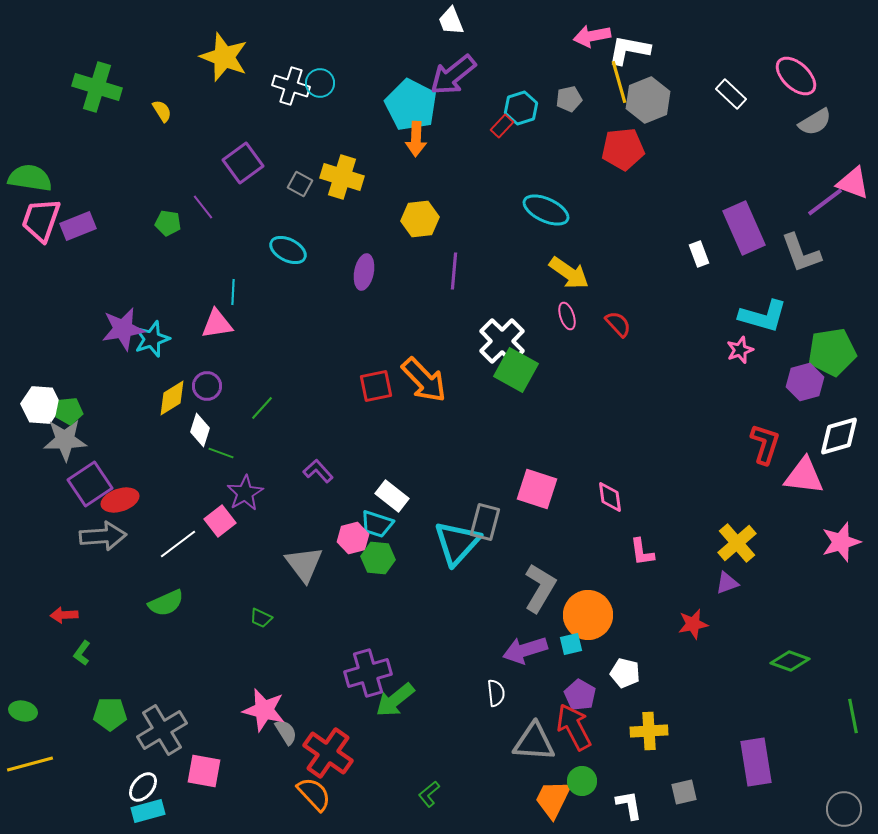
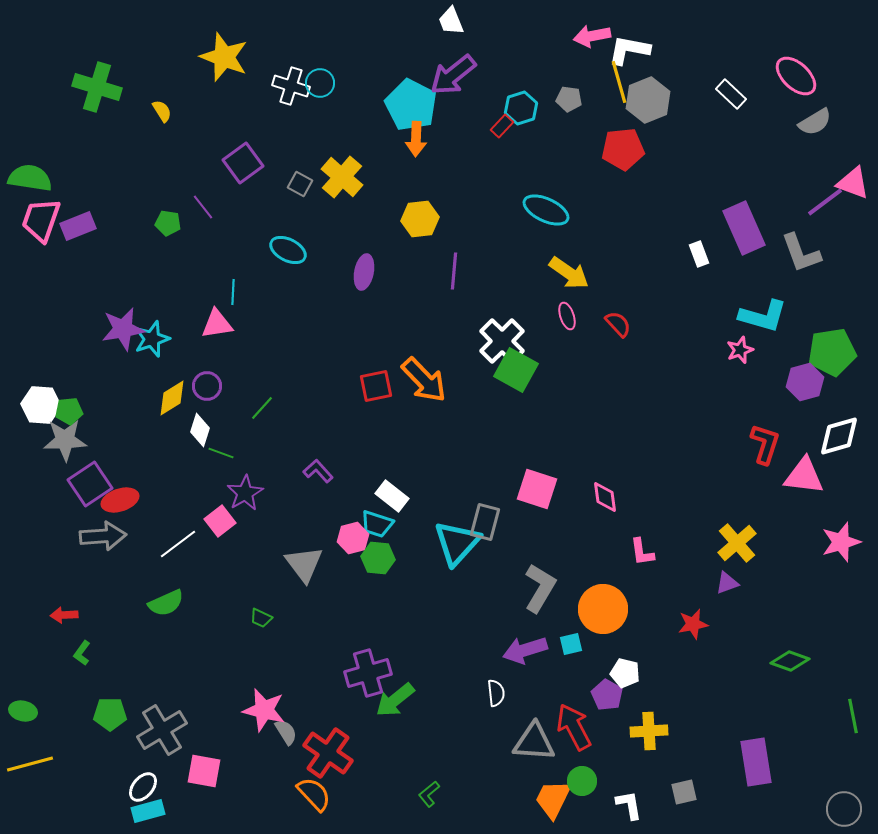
gray pentagon at (569, 99): rotated 20 degrees clockwise
yellow cross at (342, 177): rotated 24 degrees clockwise
pink diamond at (610, 497): moved 5 px left
orange circle at (588, 615): moved 15 px right, 6 px up
purple pentagon at (580, 695): moved 27 px right
